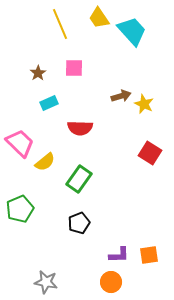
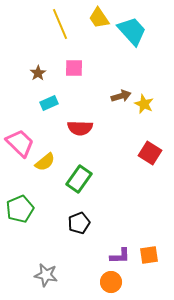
purple L-shape: moved 1 px right, 1 px down
gray star: moved 7 px up
